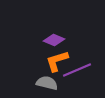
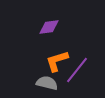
purple diamond: moved 5 px left, 13 px up; rotated 30 degrees counterclockwise
purple line: rotated 28 degrees counterclockwise
